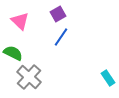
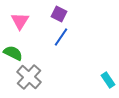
purple square: moved 1 px right; rotated 35 degrees counterclockwise
pink triangle: rotated 18 degrees clockwise
cyan rectangle: moved 2 px down
